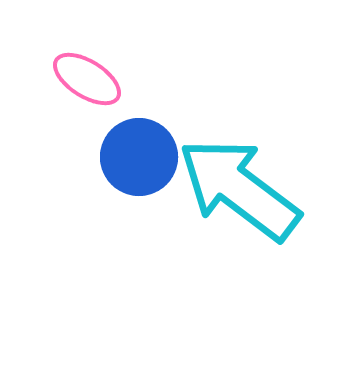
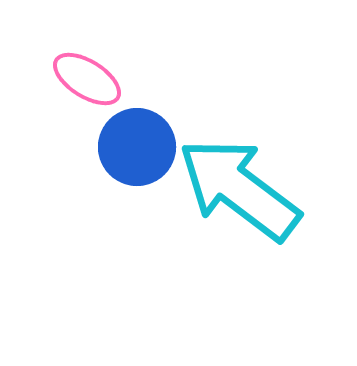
blue circle: moved 2 px left, 10 px up
